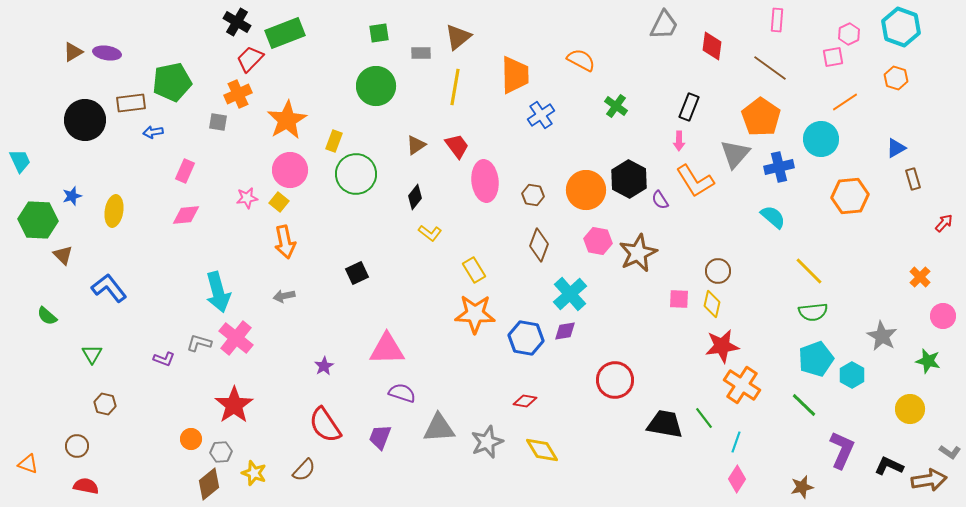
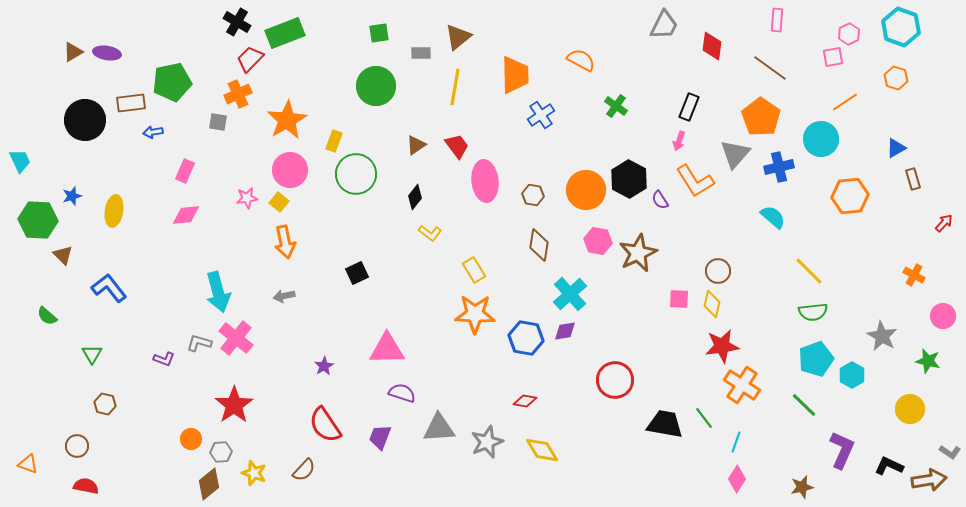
pink arrow at (679, 141): rotated 18 degrees clockwise
brown diamond at (539, 245): rotated 12 degrees counterclockwise
orange cross at (920, 277): moved 6 px left, 2 px up; rotated 15 degrees counterclockwise
